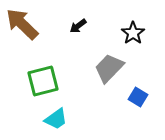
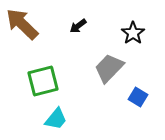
cyan trapezoid: rotated 15 degrees counterclockwise
